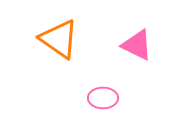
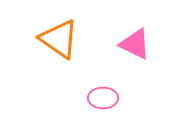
pink triangle: moved 2 px left, 1 px up
